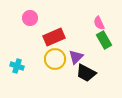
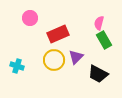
pink semicircle: rotated 40 degrees clockwise
red rectangle: moved 4 px right, 3 px up
yellow circle: moved 1 px left, 1 px down
black trapezoid: moved 12 px right, 1 px down
